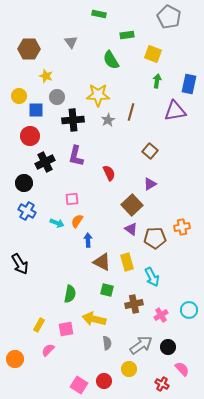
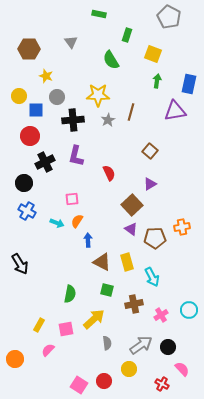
green rectangle at (127, 35): rotated 64 degrees counterclockwise
yellow arrow at (94, 319): rotated 125 degrees clockwise
